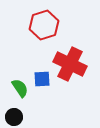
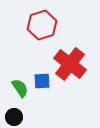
red hexagon: moved 2 px left
red cross: rotated 12 degrees clockwise
blue square: moved 2 px down
